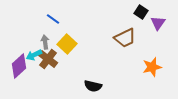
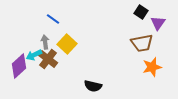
brown trapezoid: moved 17 px right, 5 px down; rotated 15 degrees clockwise
